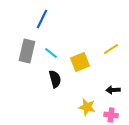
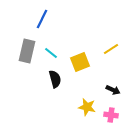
black arrow: rotated 152 degrees counterclockwise
